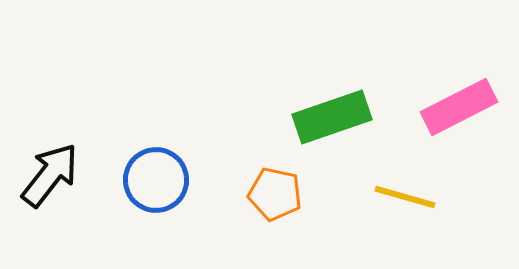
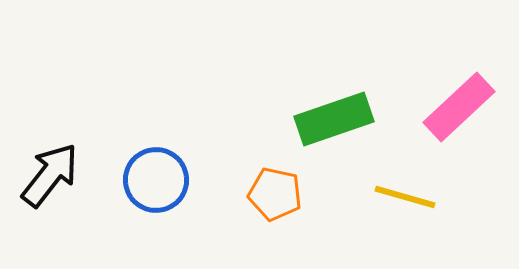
pink rectangle: rotated 16 degrees counterclockwise
green rectangle: moved 2 px right, 2 px down
